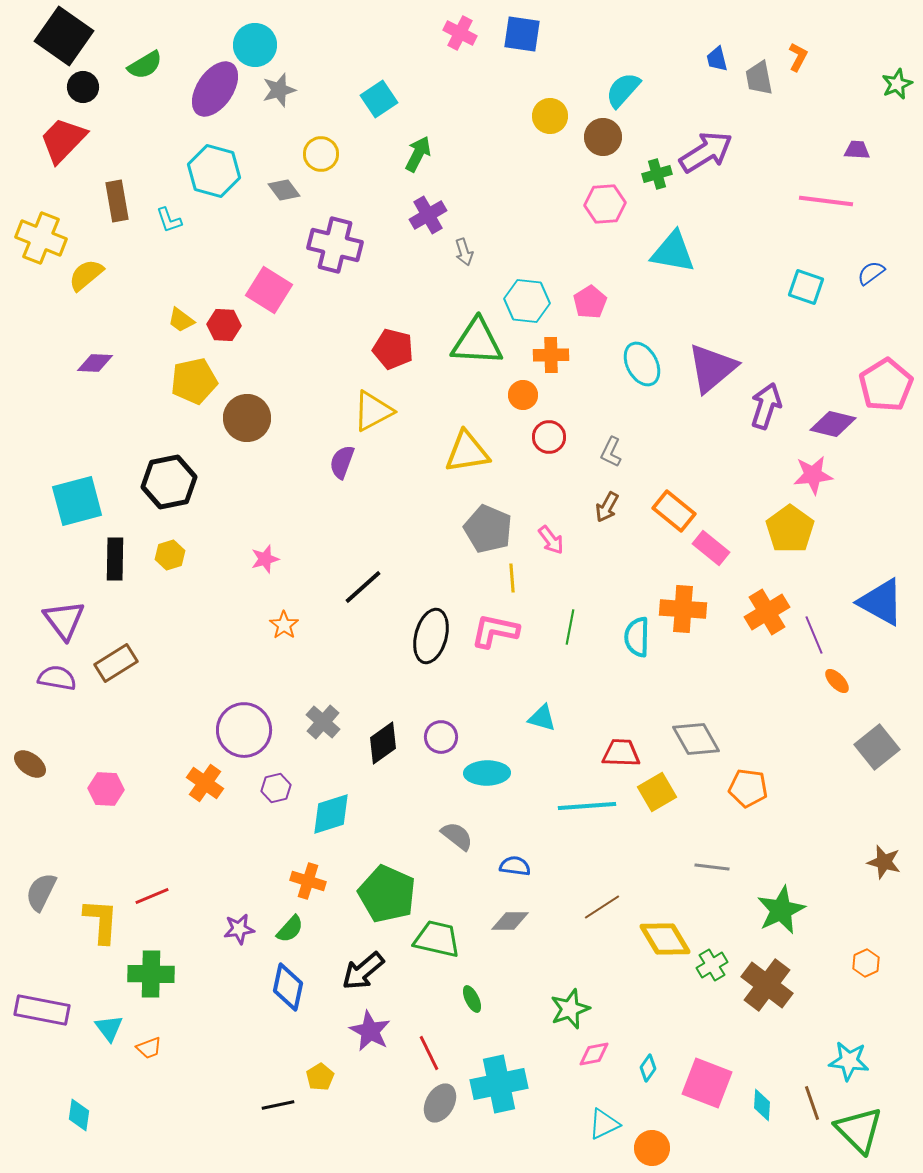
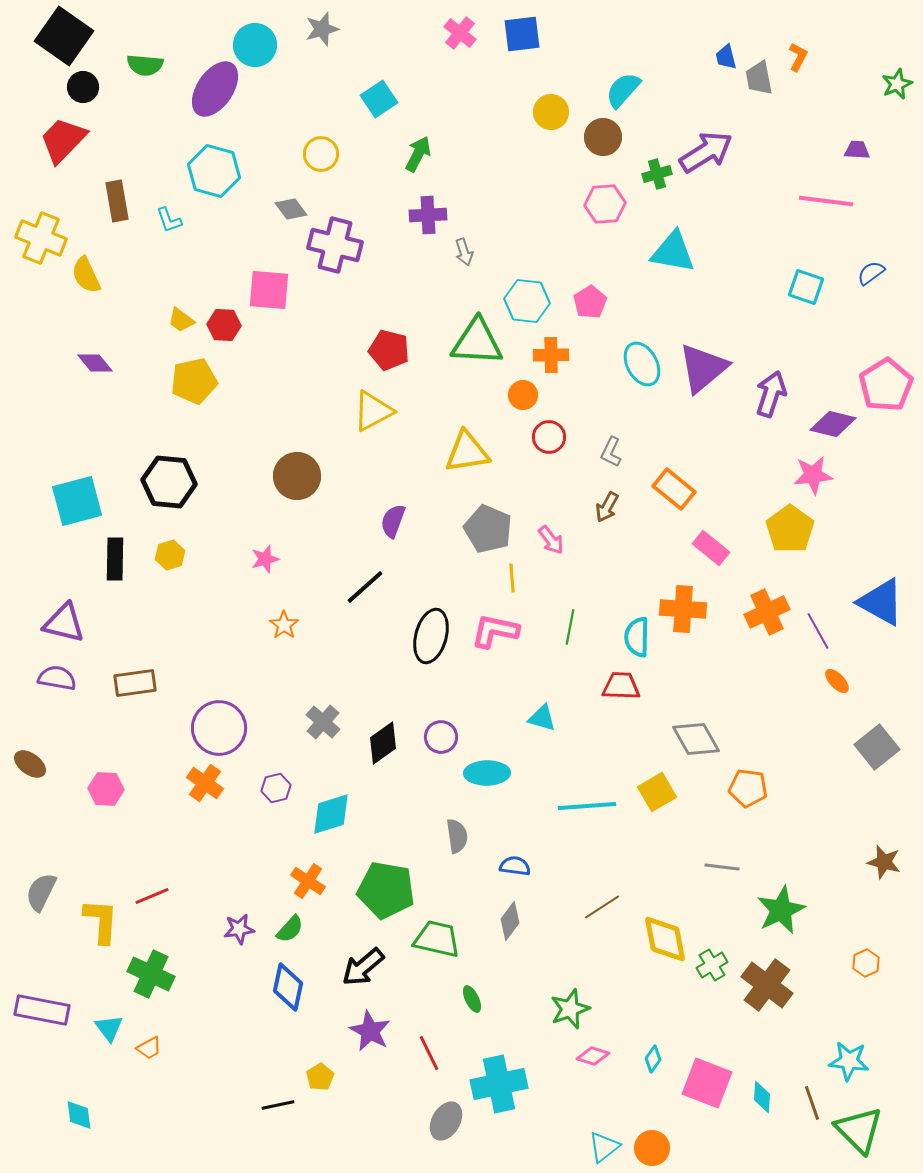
pink cross at (460, 33): rotated 12 degrees clockwise
blue square at (522, 34): rotated 15 degrees counterclockwise
blue trapezoid at (717, 59): moved 9 px right, 2 px up
green semicircle at (145, 65): rotated 36 degrees clockwise
gray star at (279, 90): moved 43 px right, 61 px up
yellow circle at (550, 116): moved 1 px right, 4 px up
gray diamond at (284, 190): moved 7 px right, 19 px down
purple cross at (428, 215): rotated 27 degrees clockwise
yellow semicircle at (86, 275): rotated 75 degrees counterclockwise
pink square at (269, 290): rotated 27 degrees counterclockwise
red pentagon at (393, 349): moved 4 px left, 1 px down
purple diamond at (95, 363): rotated 48 degrees clockwise
purple triangle at (712, 368): moved 9 px left
purple arrow at (766, 406): moved 5 px right, 12 px up
brown circle at (247, 418): moved 50 px right, 58 px down
purple semicircle at (342, 462): moved 51 px right, 59 px down
black hexagon at (169, 482): rotated 16 degrees clockwise
orange rectangle at (674, 511): moved 22 px up
black line at (363, 587): moved 2 px right
orange cross at (767, 612): rotated 6 degrees clockwise
purple triangle at (64, 620): moved 3 px down; rotated 39 degrees counterclockwise
purple line at (814, 635): moved 4 px right, 4 px up; rotated 6 degrees counterclockwise
brown rectangle at (116, 663): moved 19 px right, 20 px down; rotated 24 degrees clockwise
purple circle at (244, 730): moved 25 px left, 2 px up
red trapezoid at (621, 753): moved 67 px up
gray semicircle at (457, 836): rotated 44 degrees clockwise
gray line at (712, 867): moved 10 px right
orange cross at (308, 881): rotated 16 degrees clockwise
green pentagon at (387, 894): moved 1 px left, 4 px up; rotated 14 degrees counterclockwise
gray diamond at (510, 921): rotated 54 degrees counterclockwise
yellow diamond at (665, 939): rotated 20 degrees clockwise
black arrow at (363, 971): moved 4 px up
green cross at (151, 974): rotated 24 degrees clockwise
orange trapezoid at (149, 1048): rotated 8 degrees counterclockwise
pink diamond at (594, 1054): moved 1 px left, 2 px down; rotated 28 degrees clockwise
cyan diamond at (648, 1068): moved 5 px right, 9 px up
gray ellipse at (440, 1103): moved 6 px right, 18 px down
cyan diamond at (762, 1105): moved 8 px up
cyan diamond at (79, 1115): rotated 16 degrees counterclockwise
cyan triangle at (604, 1124): moved 23 px down; rotated 12 degrees counterclockwise
